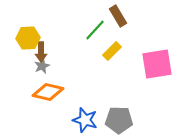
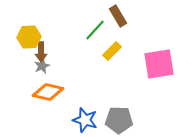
yellow hexagon: moved 1 px right, 1 px up
pink square: moved 2 px right
